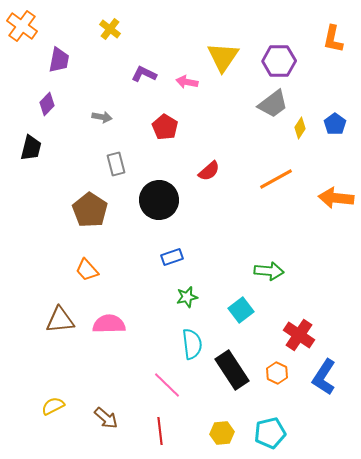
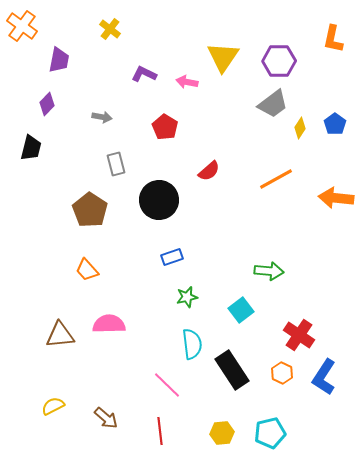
brown triangle: moved 15 px down
orange hexagon: moved 5 px right
